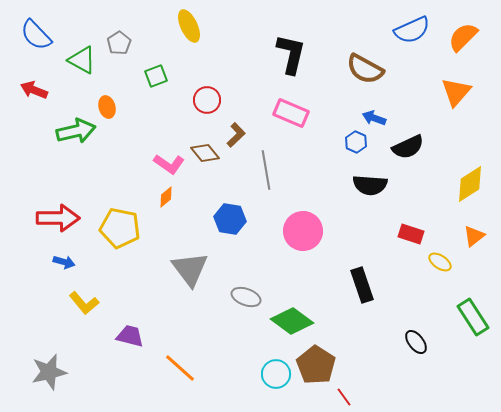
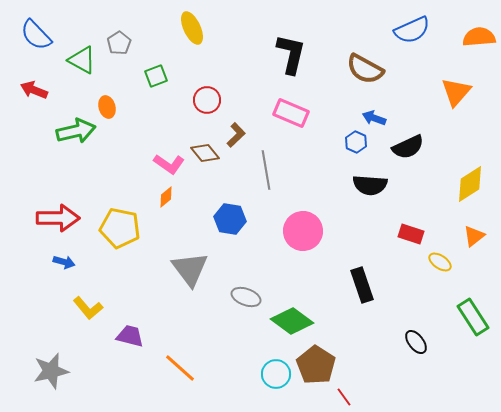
yellow ellipse at (189, 26): moved 3 px right, 2 px down
orange semicircle at (463, 37): moved 16 px right; rotated 40 degrees clockwise
yellow L-shape at (84, 303): moved 4 px right, 5 px down
gray star at (49, 372): moved 2 px right, 1 px up
